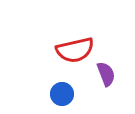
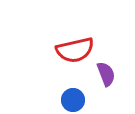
blue circle: moved 11 px right, 6 px down
